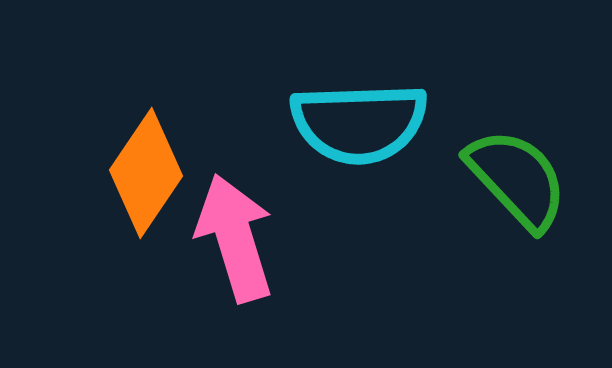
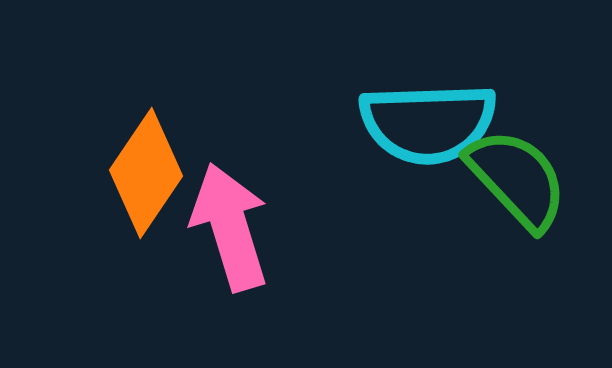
cyan semicircle: moved 69 px right
pink arrow: moved 5 px left, 11 px up
